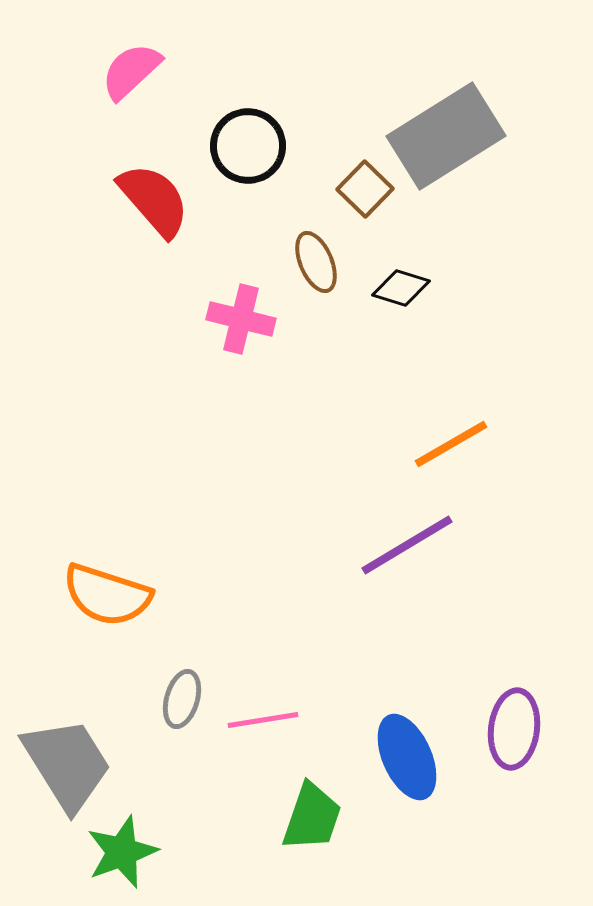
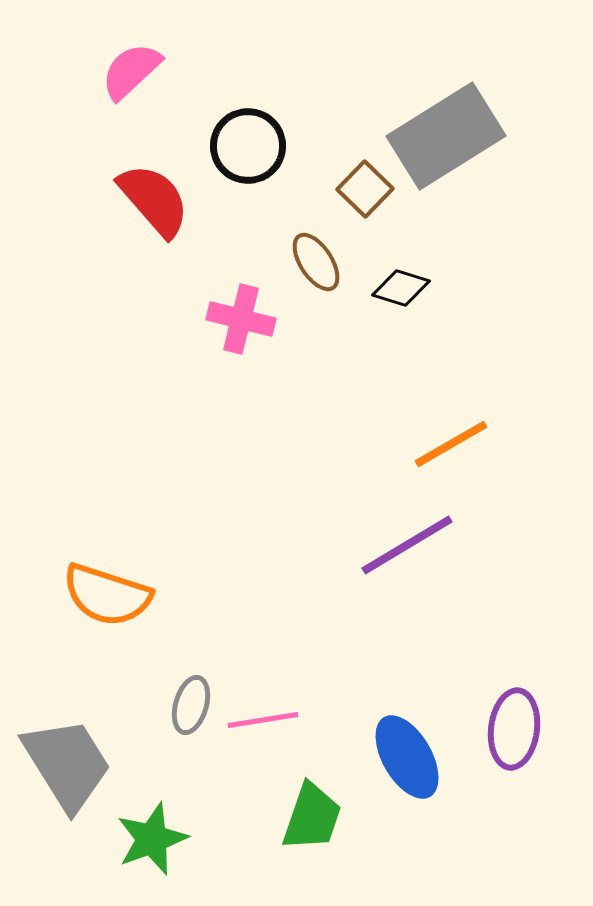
brown ellipse: rotated 10 degrees counterclockwise
gray ellipse: moved 9 px right, 6 px down
blue ellipse: rotated 6 degrees counterclockwise
green star: moved 30 px right, 13 px up
